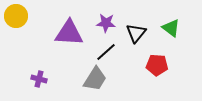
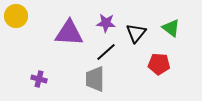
red pentagon: moved 2 px right, 1 px up
gray trapezoid: rotated 148 degrees clockwise
